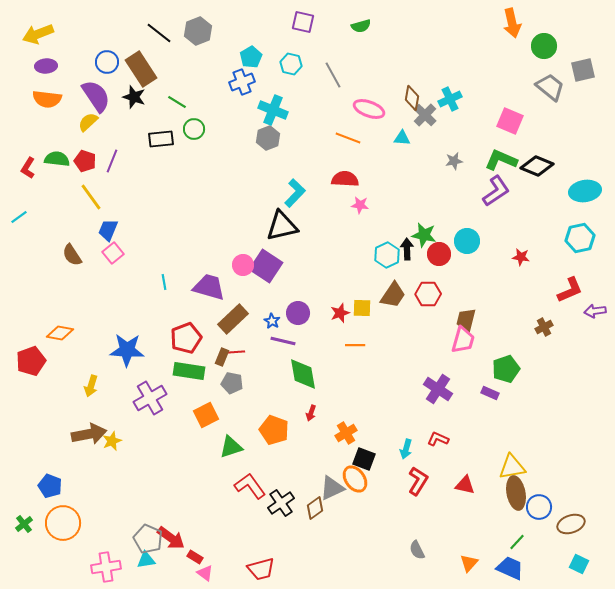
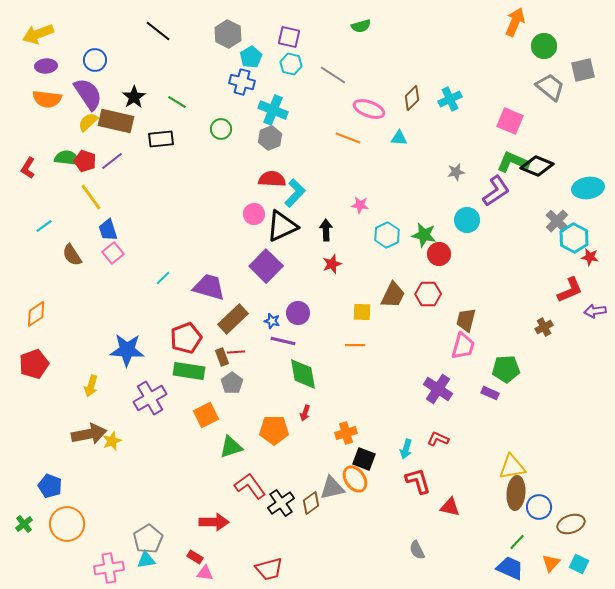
purple square at (303, 22): moved 14 px left, 15 px down
orange arrow at (512, 23): moved 3 px right, 1 px up; rotated 144 degrees counterclockwise
gray hexagon at (198, 31): moved 30 px right, 3 px down; rotated 12 degrees counterclockwise
black line at (159, 33): moved 1 px left, 2 px up
blue circle at (107, 62): moved 12 px left, 2 px up
brown rectangle at (141, 69): moved 25 px left, 52 px down; rotated 44 degrees counterclockwise
gray line at (333, 75): rotated 28 degrees counterclockwise
blue cross at (242, 82): rotated 35 degrees clockwise
purple semicircle at (96, 96): moved 8 px left, 2 px up
black star at (134, 97): rotated 20 degrees clockwise
brown diamond at (412, 98): rotated 35 degrees clockwise
gray cross at (425, 115): moved 132 px right, 106 px down
green circle at (194, 129): moved 27 px right
gray hexagon at (268, 138): moved 2 px right
cyan triangle at (402, 138): moved 3 px left
green semicircle at (57, 159): moved 10 px right, 1 px up
green L-shape at (501, 160): moved 12 px right, 2 px down
purple line at (112, 161): rotated 30 degrees clockwise
gray star at (454, 161): moved 2 px right, 11 px down
red semicircle at (345, 179): moved 73 px left
cyan ellipse at (585, 191): moved 3 px right, 3 px up
cyan line at (19, 217): moved 25 px right, 9 px down
black triangle at (282, 226): rotated 12 degrees counterclockwise
blue trapezoid at (108, 230): rotated 40 degrees counterclockwise
cyan hexagon at (580, 238): moved 6 px left; rotated 20 degrees counterclockwise
cyan circle at (467, 241): moved 21 px up
black arrow at (407, 249): moved 81 px left, 19 px up
cyan hexagon at (387, 255): moved 20 px up
red star at (521, 257): moved 69 px right
pink circle at (243, 265): moved 11 px right, 51 px up
purple square at (266, 266): rotated 12 degrees clockwise
cyan line at (164, 282): moved 1 px left, 4 px up; rotated 56 degrees clockwise
brown trapezoid at (393, 295): rotated 8 degrees counterclockwise
yellow square at (362, 308): moved 4 px down
red star at (340, 313): moved 8 px left, 49 px up
blue star at (272, 321): rotated 14 degrees counterclockwise
orange diamond at (60, 333): moved 24 px left, 19 px up; rotated 44 degrees counterclockwise
pink trapezoid at (463, 340): moved 6 px down
brown rectangle at (222, 357): rotated 42 degrees counterclockwise
red pentagon at (31, 361): moved 3 px right, 3 px down
green pentagon at (506, 369): rotated 16 degrees clockwise
gray pentagon at (232, 383): rotated 25 degrees clockwise
red arrow at (311, 413): moved 6 px left
orange pentagon at (274, 430): rotated 20 degrees counterclockwise
orange cross at (346, 433): rotated 15 degrees clockwise
red L-shape at (418, 481): rotated 48 degrees counterclockwise
red triangle at (465, 485): moved 15 px left, 22 px down
gray triangle at (332, 488): rotated 12 degrees clockwise
brown ellipse at (516, 493): rotated 16 degrees clockwise
brown diamond at (315, 508): moved 4 px left, 5 px up
orange circle at (63, 523): moved 4 px right, 1 px down
red arrow at (171, 538): moved 43 px right, 16 px up; rotated 36 degrees counterclockwise
gray pentagon at (148, 539): rotated 16 degrees clockwise
orange triangle at (469, 563): moved 82 px right
pink cross at (106, 567): moved 3 px right, 1 px down
red trapezoid at (261, 569): moved 8 px right
pink triangle at (205, 573): rotated 30 degrees counterclockwise
